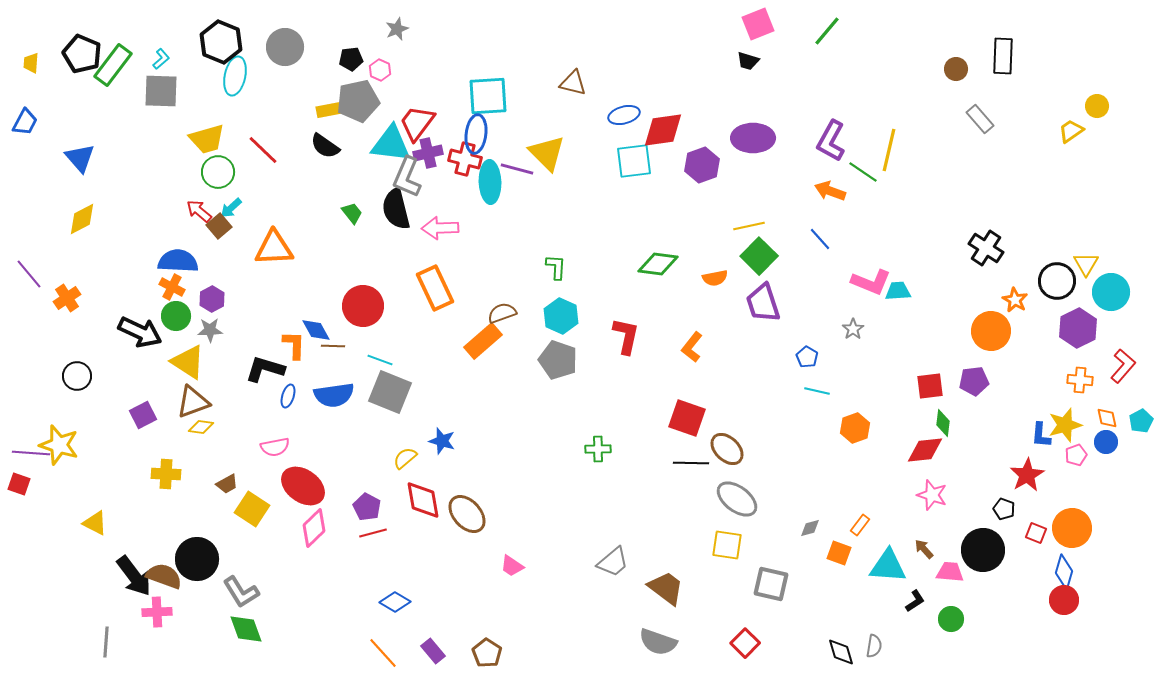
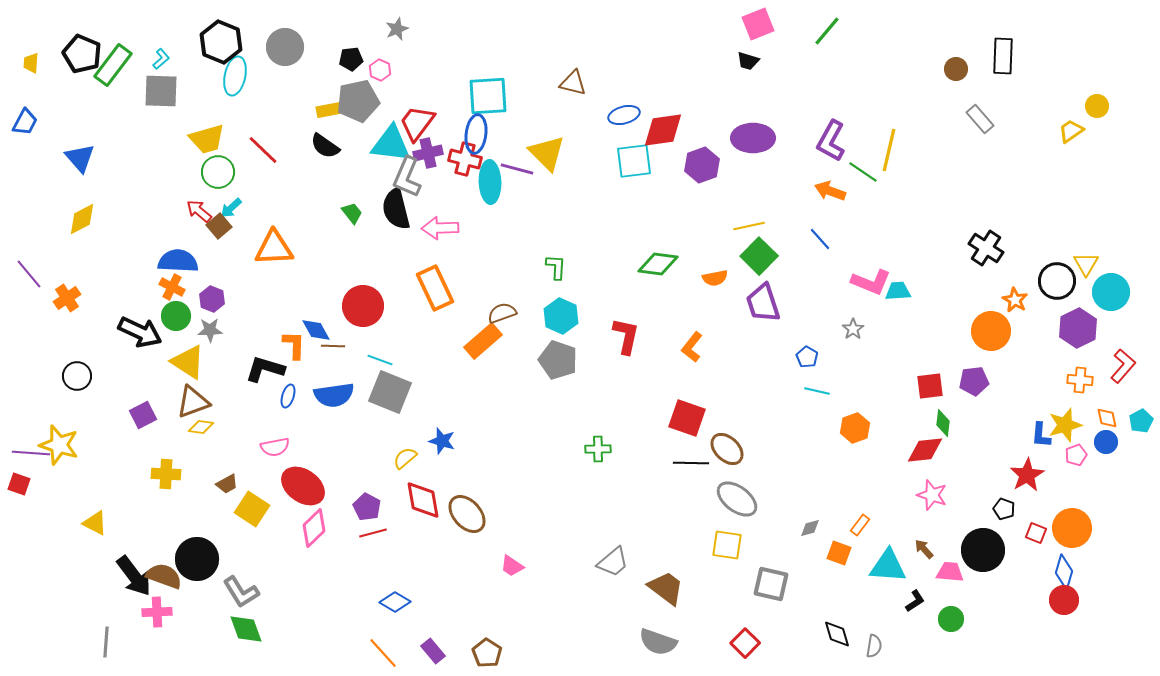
purple hexagon at (212, 299): rotated 10 degrees counterclockwise
black diamond at (841, 652): moved 4 px left, 18 px up
